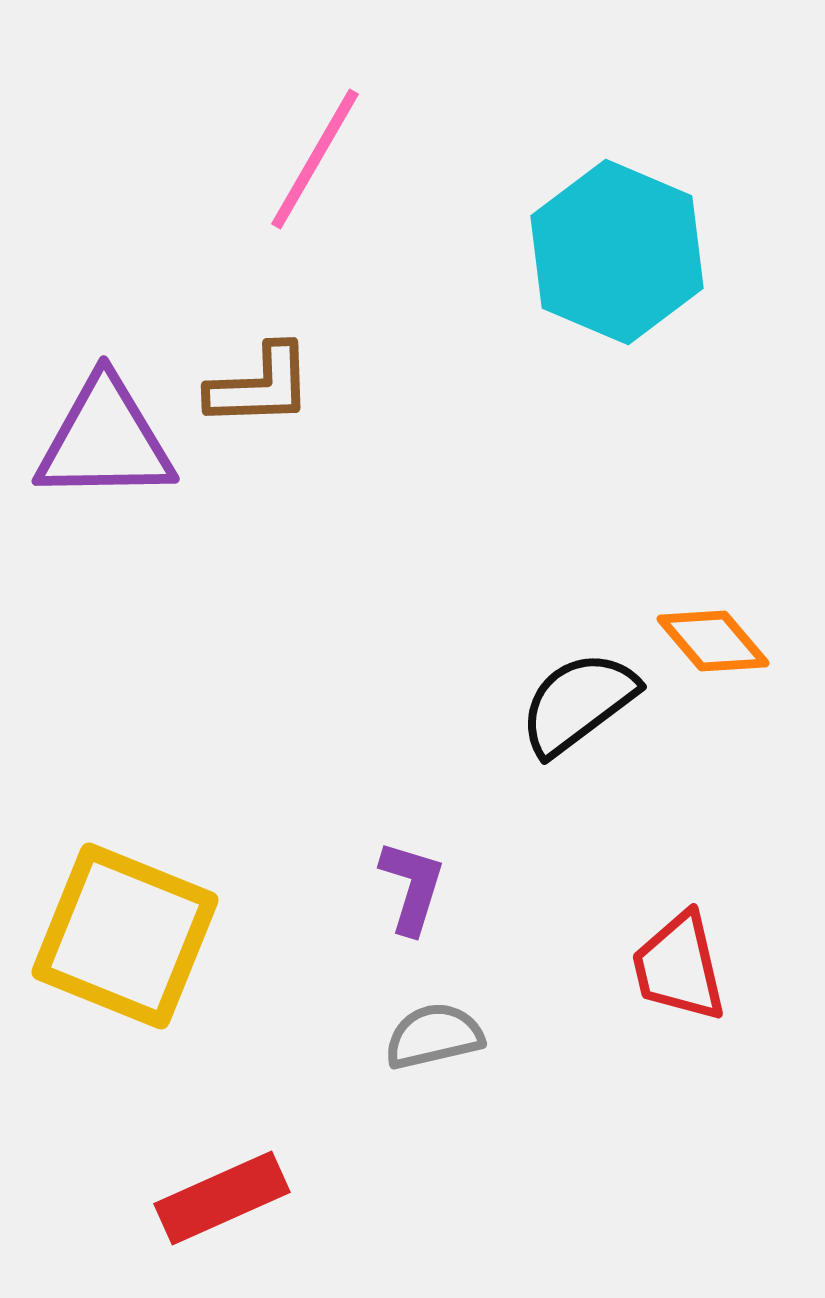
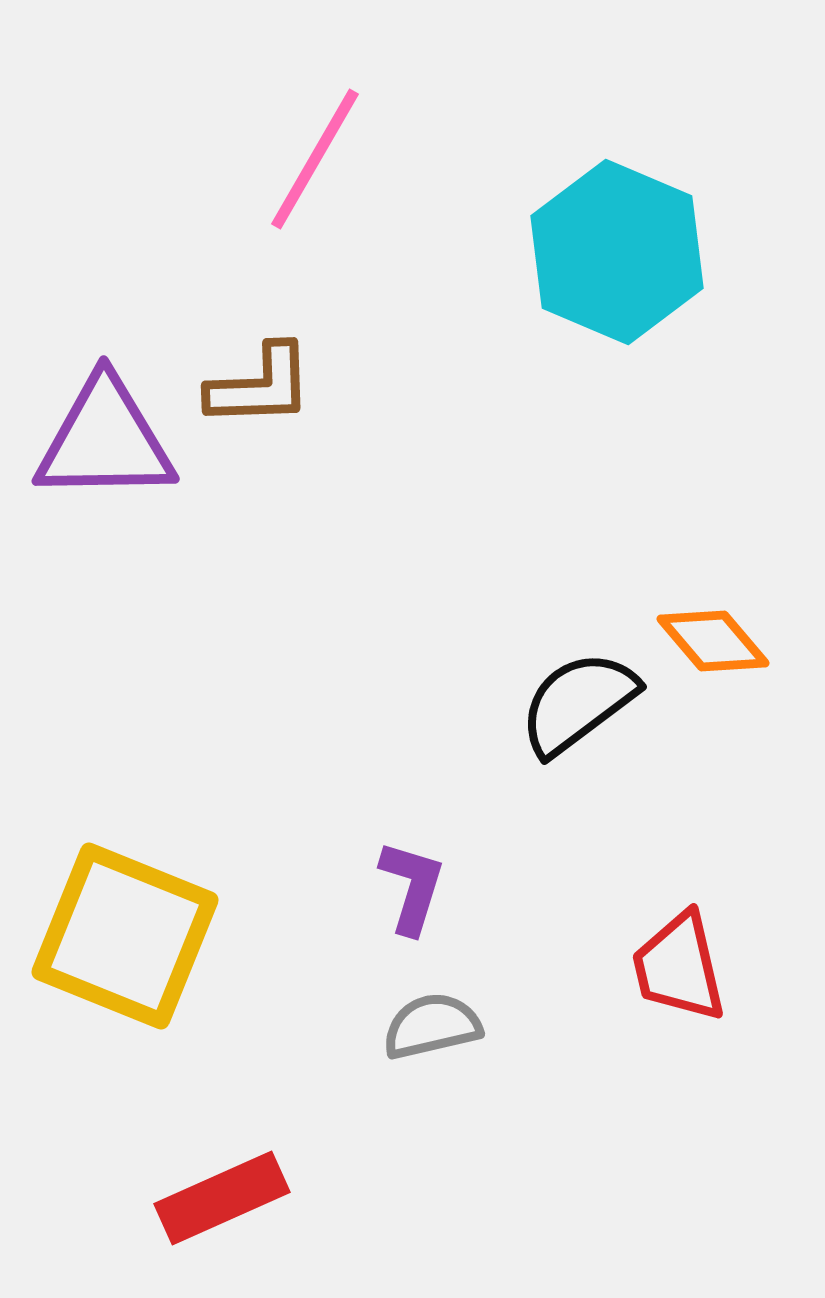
gray semicircle: moved 2 px left, 10 px up
